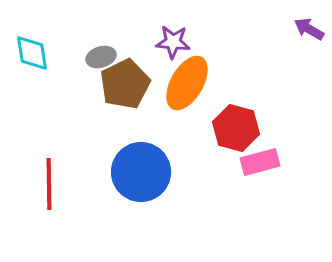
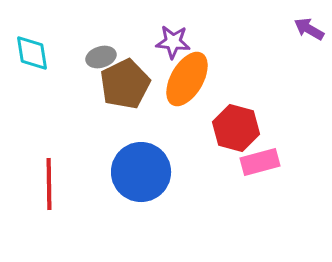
orange ellipse: moved 4 px up
